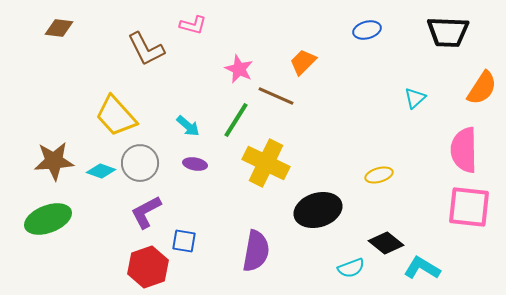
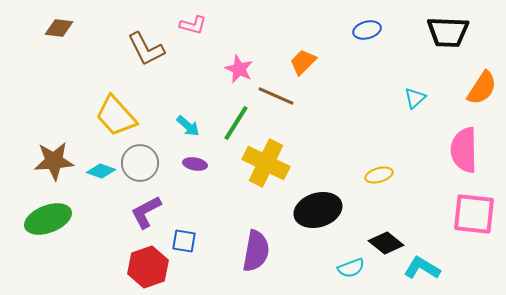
green line: moved 3 px down
pink square: moved 5 px right, 7 px down
